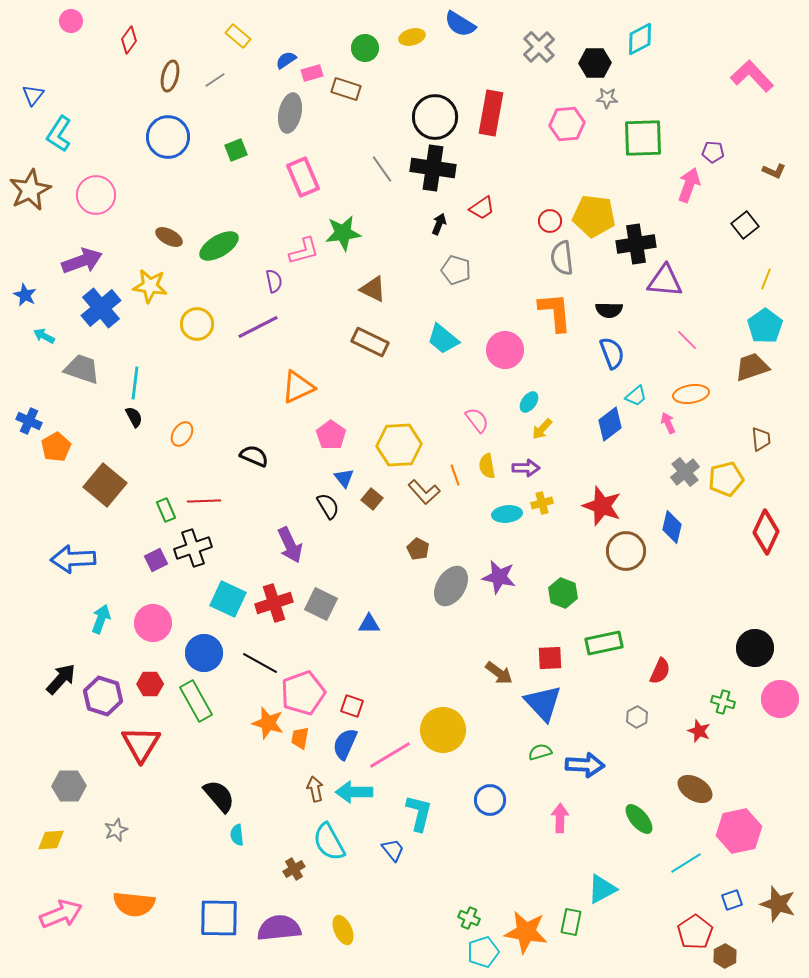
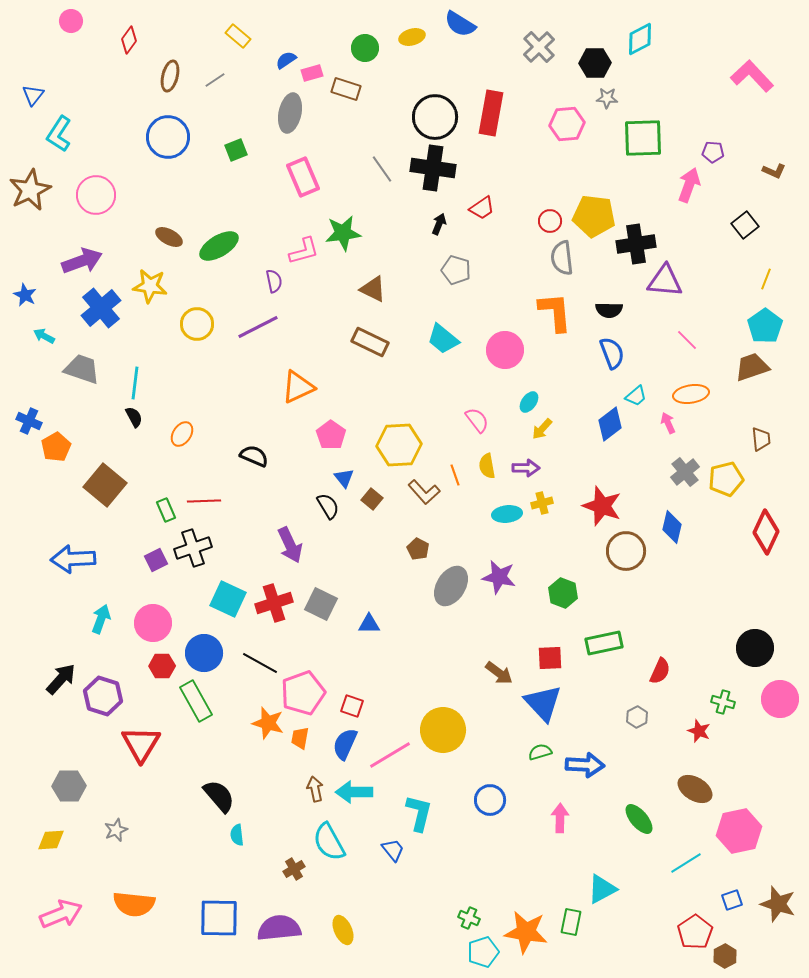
red hexagon at (150, 684): moved 12 px right, 18 px up
